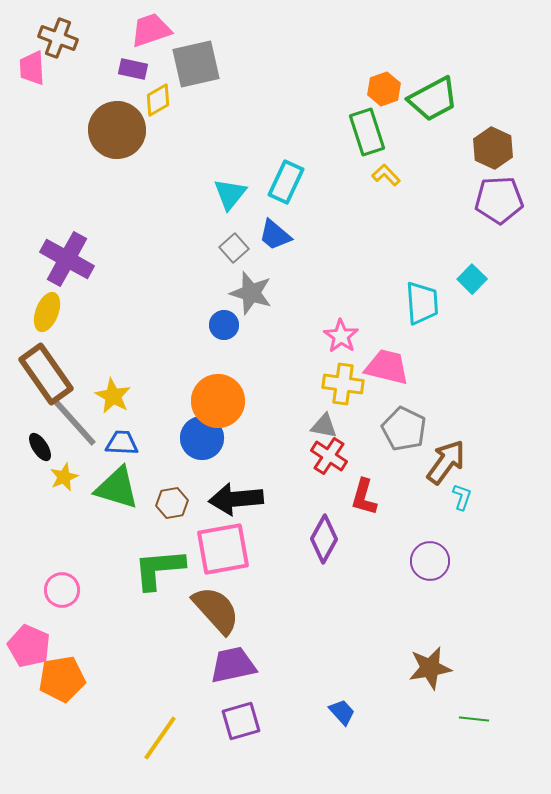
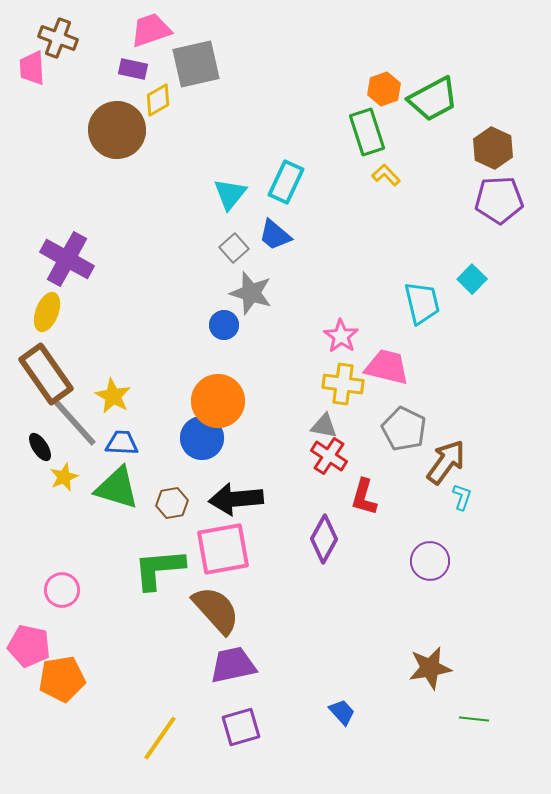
cyan trapezoid at (422, 303): rotated 9 degrees counterclockwise
pink pentagon at (29, 646): rotated 12 degrees counterclockwise
purple square at (241, 721): moved 6 px down
